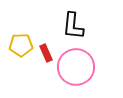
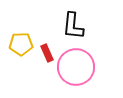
yellow pentagon: moved 1 px up
red rectangle: moved 1 px right
